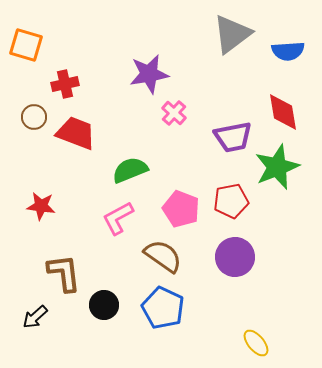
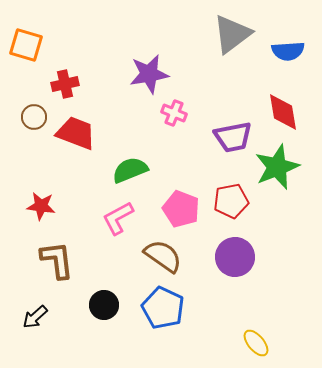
pink cross: rotated 20 degrees counterclockwise
brown L-shape: moved 7 px left, 13 px up
